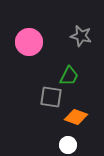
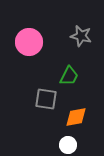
gray square: moved 5 px left, 2 px down
orange diamond: rotated 30 degrees counterclockwise
